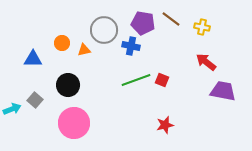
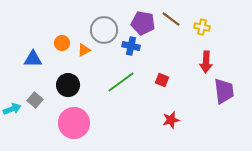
orange triangle: rotated 16 degrees counterclockwise
red arrow: rotated 125 degrees counterclockwise
green line: moved 15 px left, 2 px down; rotated 16 degrees counterclockwise
purple trapezoid: moved 1 px right; rotated 72 degrees clockwise
red star: moved 6 px right, 5 px up
